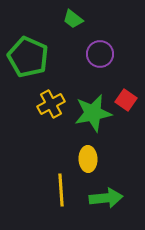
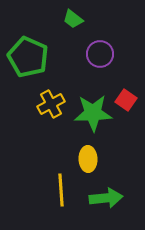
green star: rotated 9 degrees clockwise
